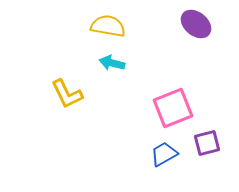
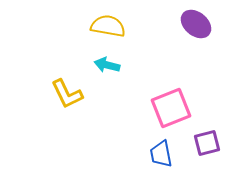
cyan arrow: moved 5 px left, 2 px down
pink square: moved 2 px left
blue trapezoid: moved 3 px left; rotated 72 degrees counterclockwise
